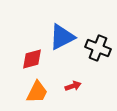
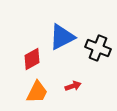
red diamond: rotated 15 degrees counterclockwise
